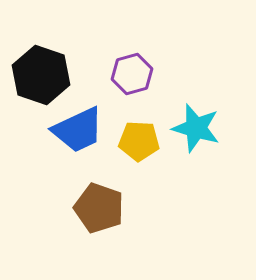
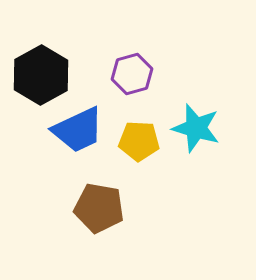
black hexagon: rotated 12 degrees clockwise
brown pentagon: rotated 9 degrees counterclockwise
